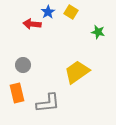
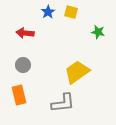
yellow square: rotated 16 degrees counterclockwise
red arrow: moved 7 px left, 9 px down
orange rectangle: moved 2 px right, 2 px down
gray L-shape: moved 15 px right
